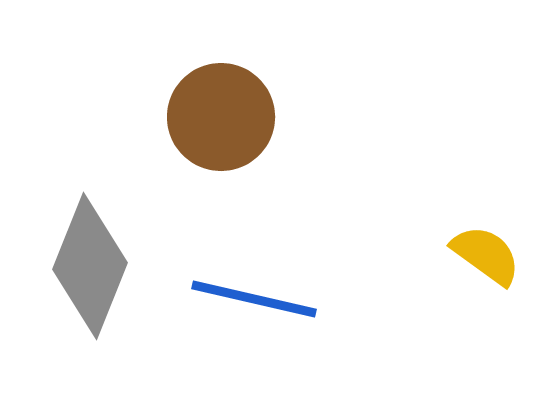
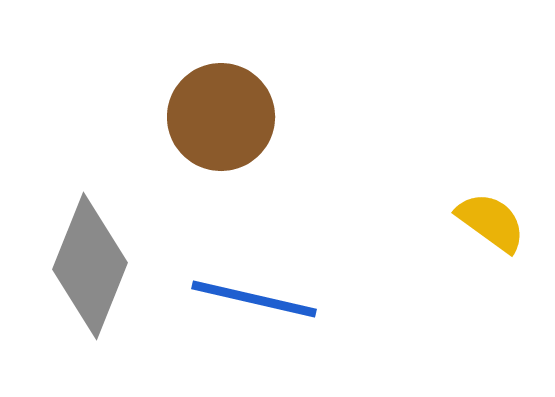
yellow semicircle: moved 5 px right, 33 px up
